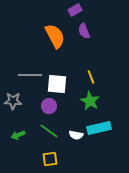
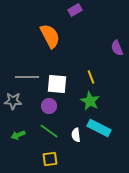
purple semicircle: moved 33 px right, 17 px down
orange semicircle: moved 5 px left
gray line: moved 3 px left, 2 px down
cyan rectangle: rotated 40 degrees clockwise
white semicircle: rotated 72 degrees clockwise
